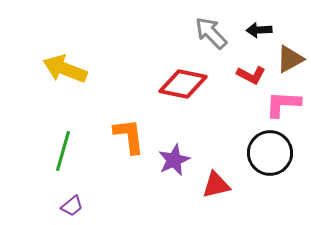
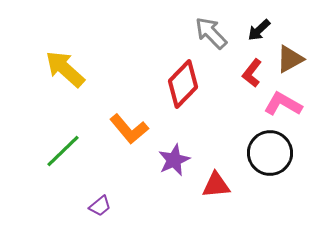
black arrow: rotated 40 degrees counterclockwise
yellow arrow: rotated 21 degrees clockwise
red L-shape: moved 1 px right, 2 px up; rotated 100 degrees clockwise
red diamond: rotated 57 degrees counterclockwise
pink L-shape: rotated 27 degrees clockwise
orange L-shape: moved 7 px up; rotated 147 degrees clockwise
green line: rotated 30 degrees clockwise
red triangle: rotated 8 degrees clockwise
purple trapezoid: moved 28 px right
